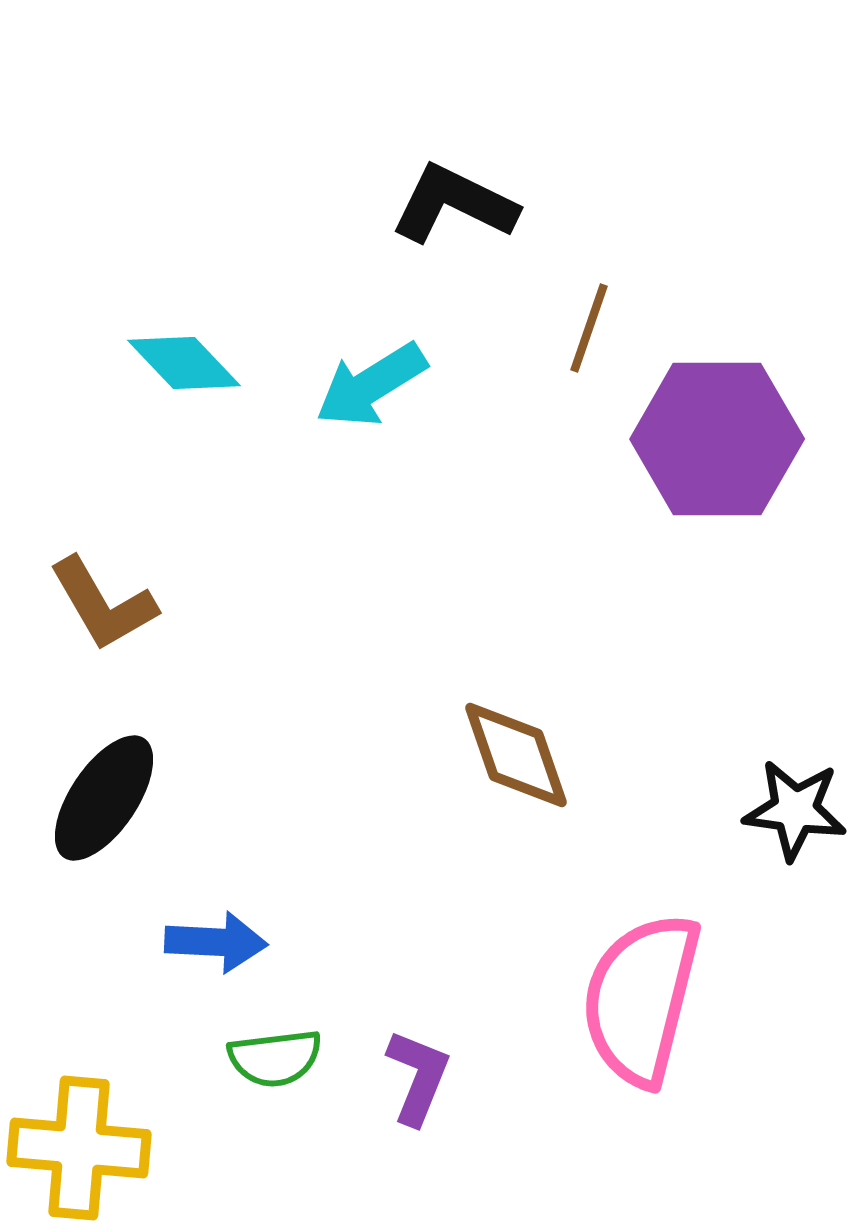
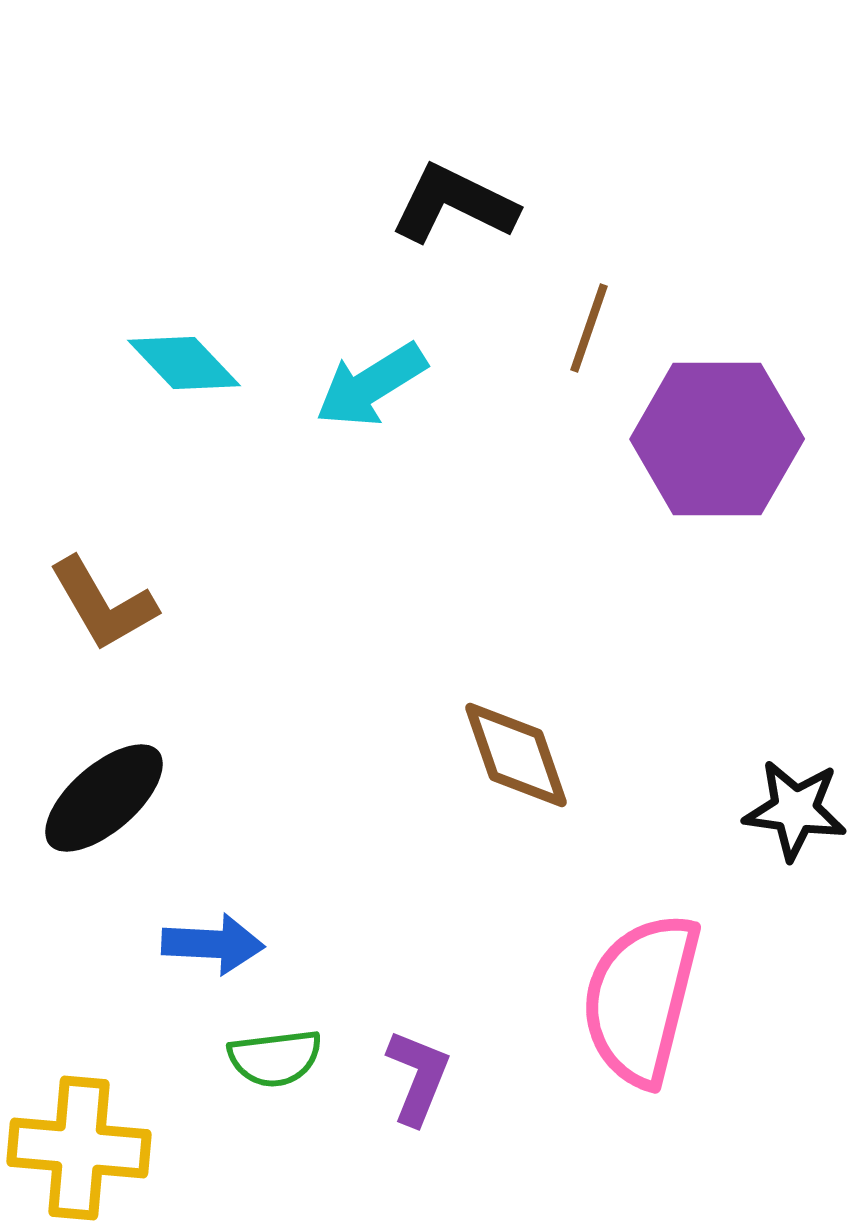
black ellipse: rotated 15 degrees clockwise
blue arrow: moved 3 px left, 2 px down
